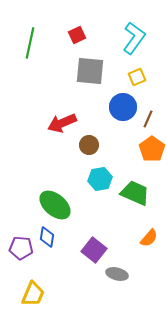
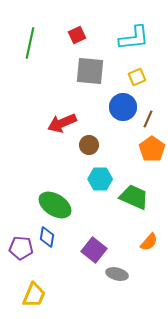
cyan L-shape: rotated 48 degrees clockwise
cyan hexagon: rotated 10 degrees clockwise
green trapezoid: moved 1 px left, 4 px down
green ellipse: rotated 8 degrees counterclockwise
orange semicircle: moved 4 px down
yellow trapezoid: moved 1 px right, 1 px down
